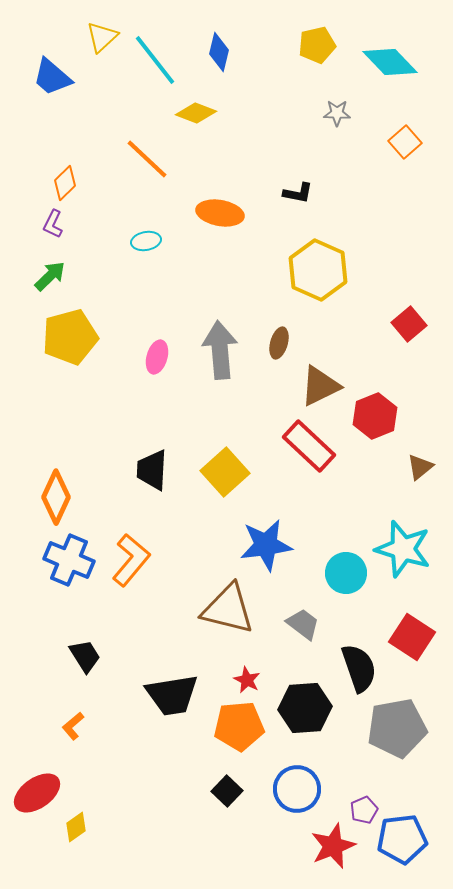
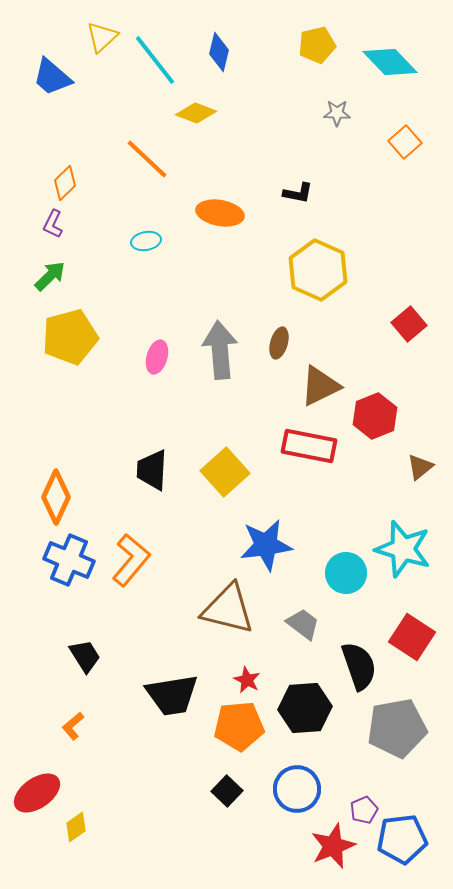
red rectangle at (309, 446): rotated 32 degrees counterclockwise
black semicircle at (359, 668): moved 2 px up
